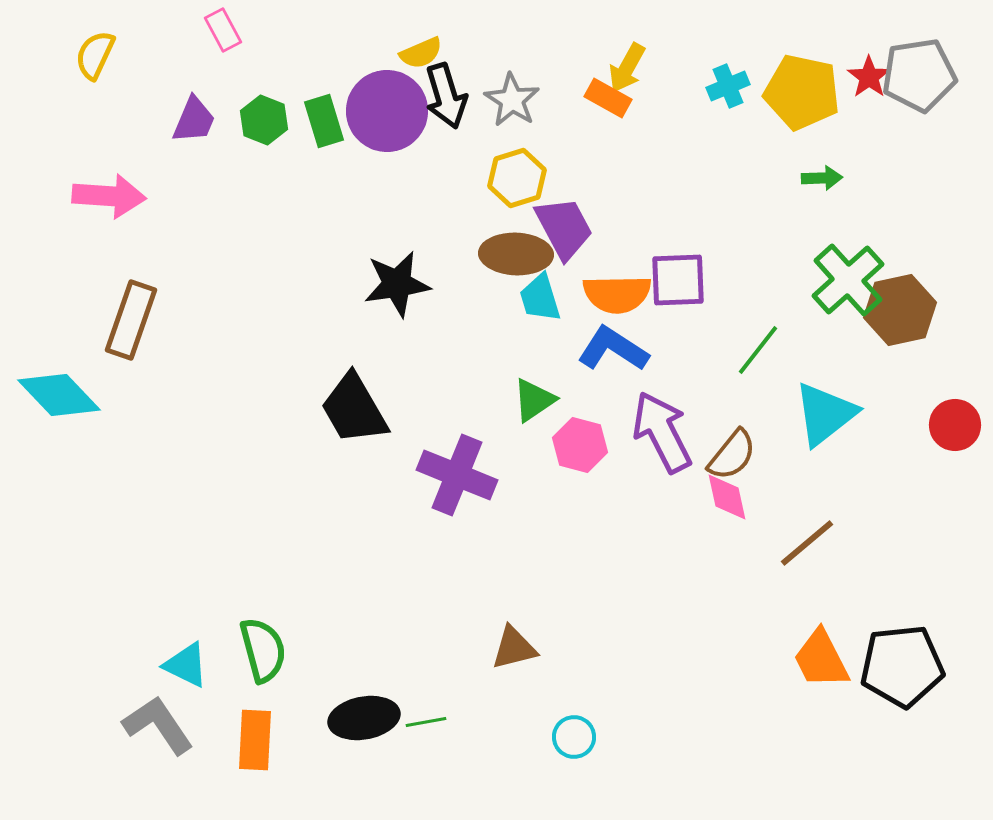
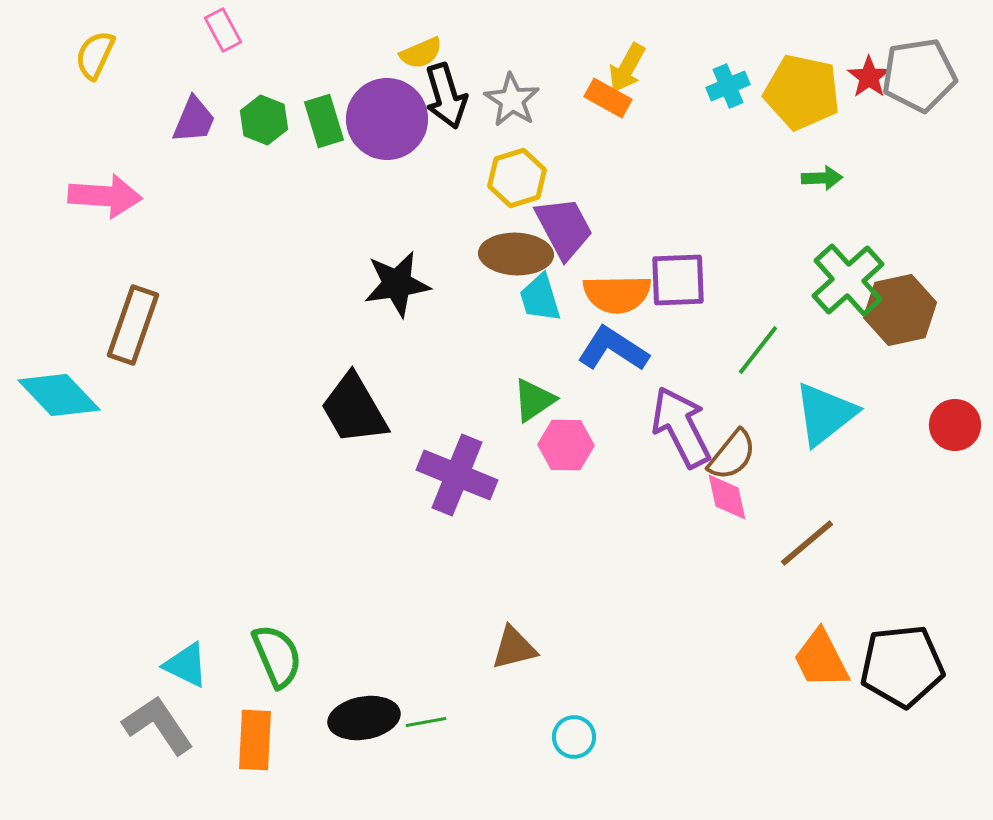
purple circle at (387, 111): moved 8 px down
pink arrow at (109, 196): moved 4 px left
brown rectangle at (131, 320): moved 2 px right, 5 px down
purple arrow at (662, 432): moved 19 px right, 5 px up
pink hexagon at (580, 445): moved 14 px left; rotated 14 degrees counterclockwise
green semicircle at (263, 650): moved 14 px right, 6 px down; rotated 8 degrees counterclockwise
